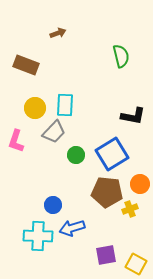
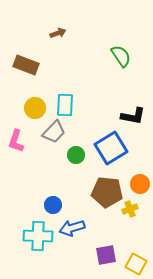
green semicircle: rotated 20 degrees counterclockwise
blue square: moved 1 px left, 6 px up
